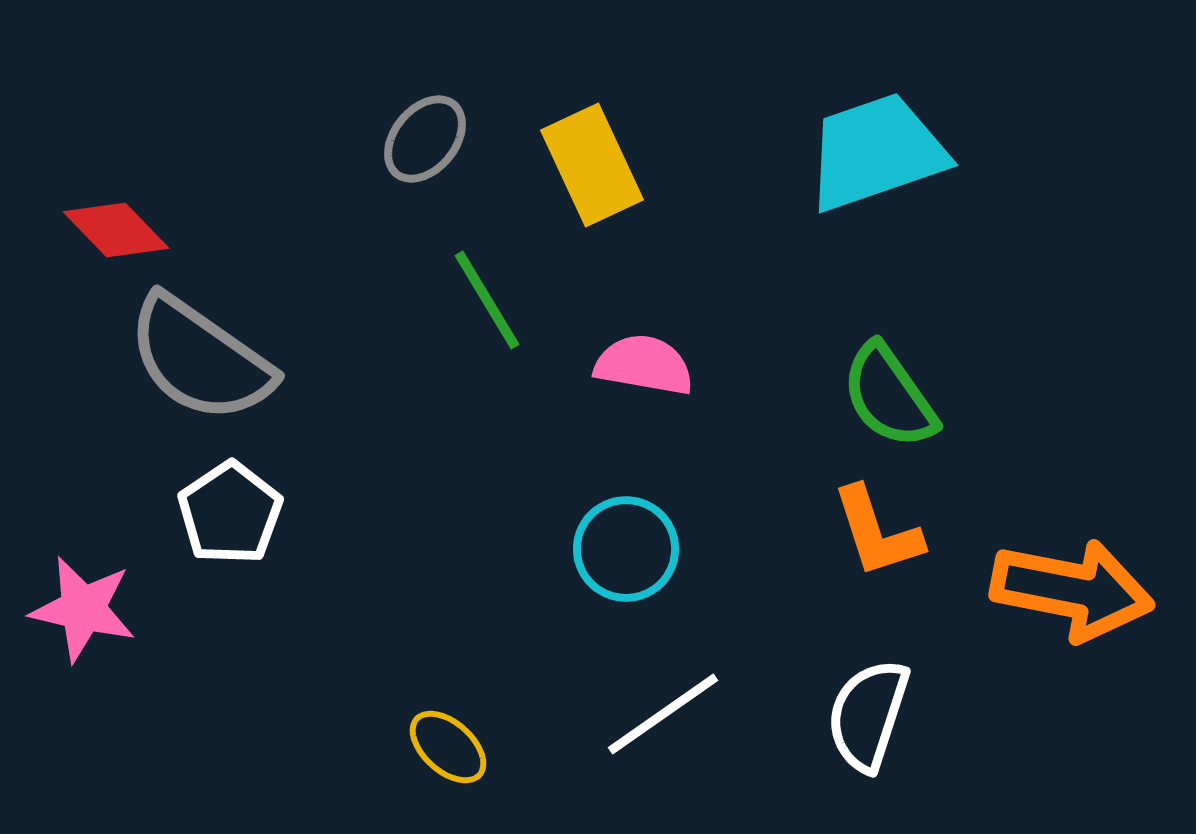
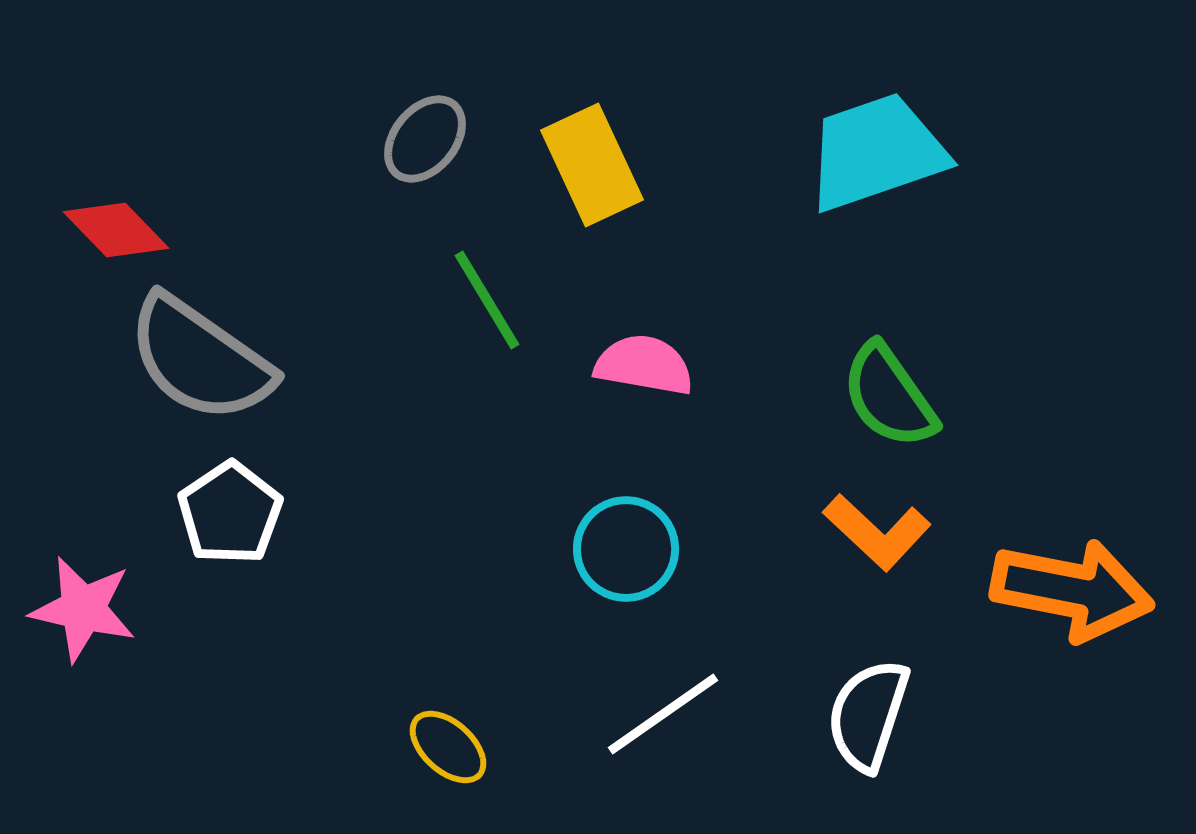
orange L-shape: rotated 29 degrees counterclockwise
